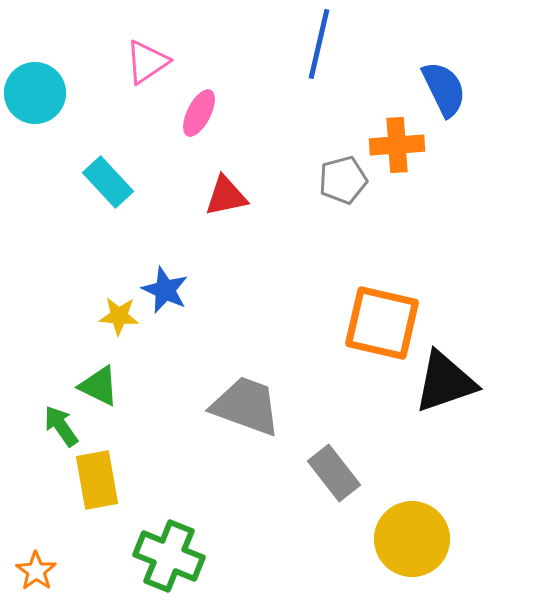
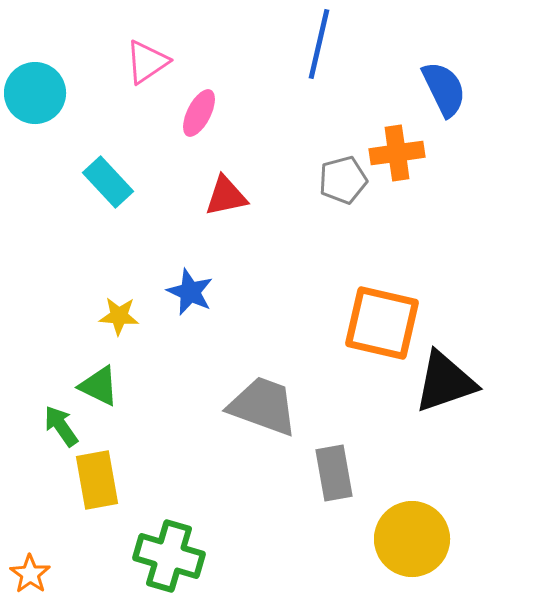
orange cross: moved 8 px down; rotated 4 degrees counterclockwise
blue star: moved 25 px right, 2 px down
gray trapezoid: moved 17 px right
gray rectangle: rotated 28 degrees clockwise
green cross: rotated 6 degrees counterclockwise
orange star: moved 6 px left, 3 px down
